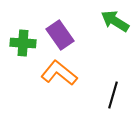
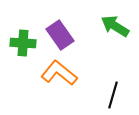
green arrow: moved 5 px down
